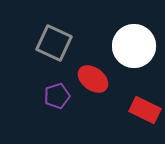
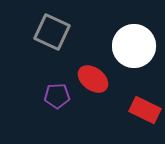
gray square: moved 2 px left, 11 px up
purple pentagon: rotated 15 degrees clockwise
